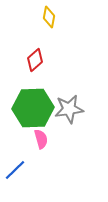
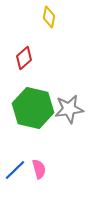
red diamond: moved 11 px left, 2 px up
green hexagon: rotated 15 degrees clockwise
pink semicircle: moved 2 px left, 30 px down
